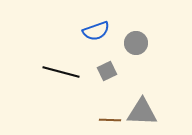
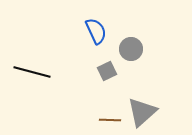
blue semicircle: rotated 96 degrees counterclockwise
gray circle: moved 5 px left, 6 px down
black line: moved 29 px left
gray triangle: rotated 44 degrees counterclockwise
